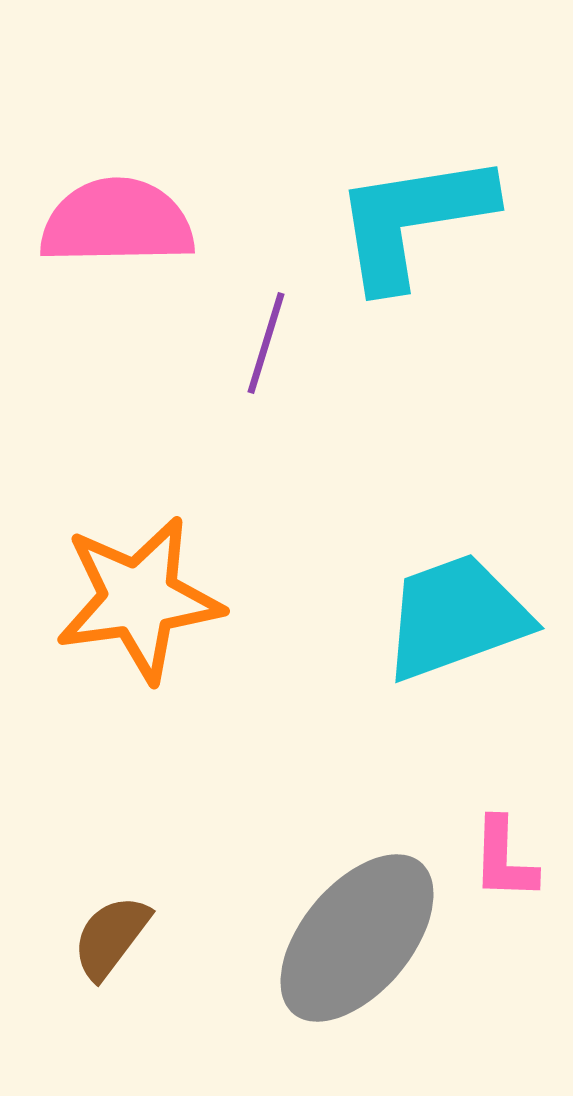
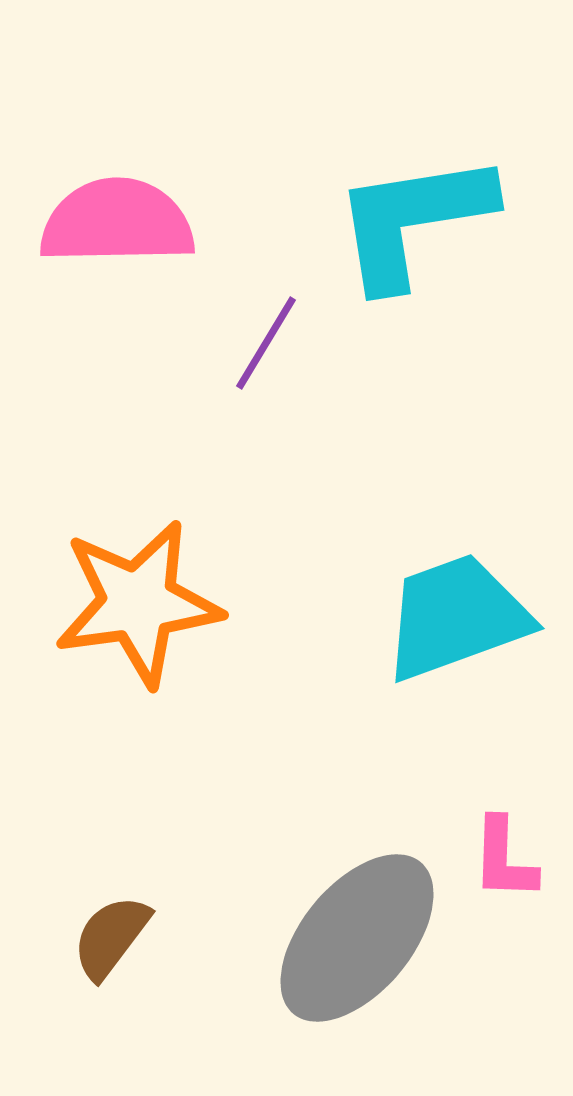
purple line: rotated 14 degrees clockwise
orange star: moved 1 px left, 4 px down
